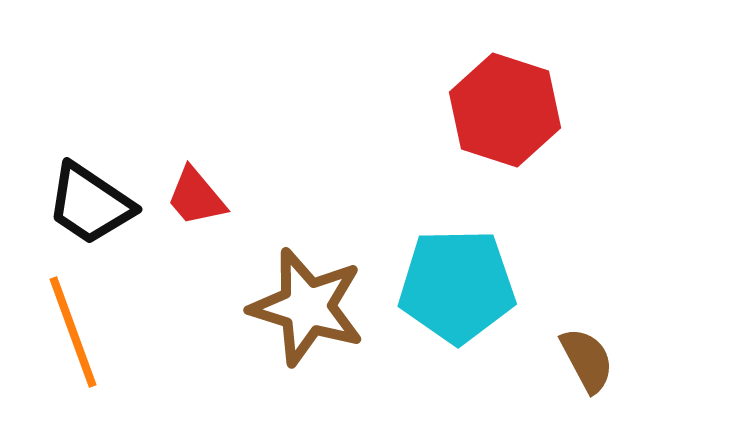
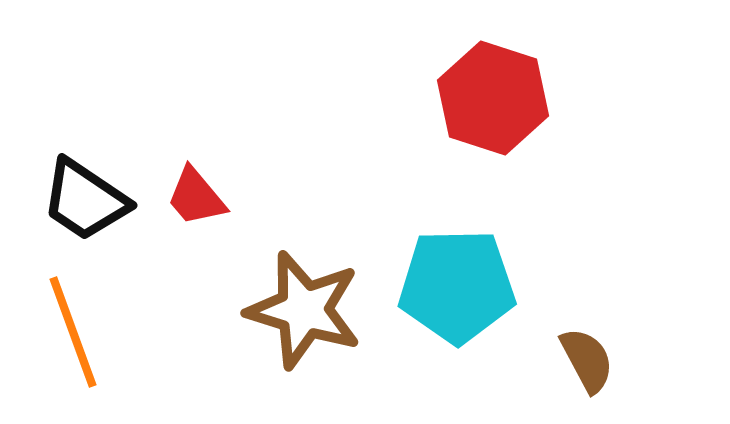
red hexagon: moved 12 px left, 12 px up
black trapezoid: moved 5 px left, 4 px up
brown star: moved 3 px left, 3 px down
